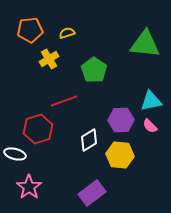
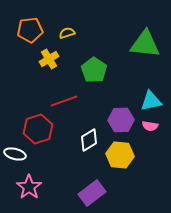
pink semicircle: rotated 35 degrees counterclockwise
